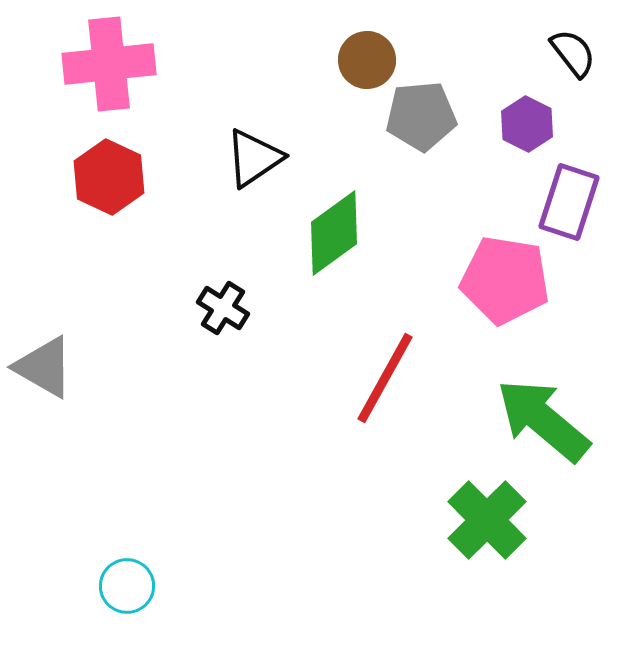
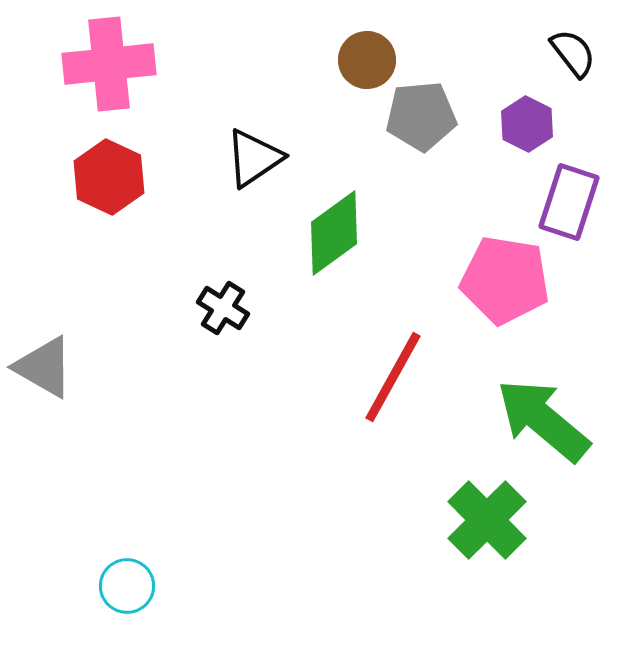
red line: moved 8 px right, 1 px up
